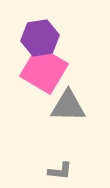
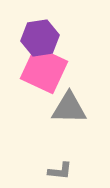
pink square: rotated 6 degrees counterclockwise
gray triangle: moved 1 px right, 2 px down
